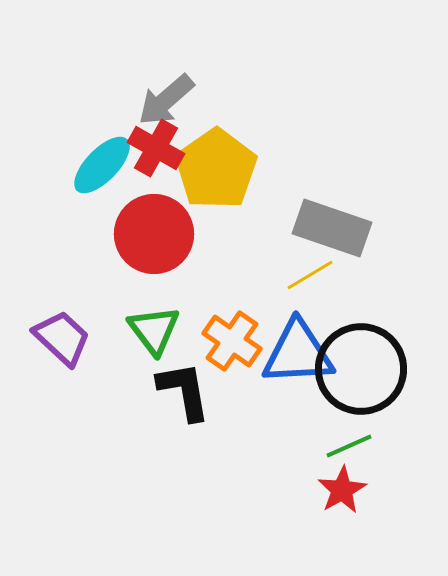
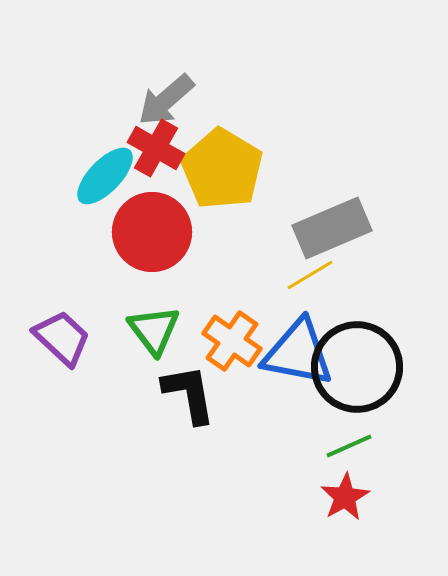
cyan ellipse: moved 3 px right, 11 px down
yellow pentagon: moved 6 px right; rotated 6 degrees counterclockwise
gray rectangle: rotated 42 degrees counterclockwise
red circle: moved 2 px left, 2 px up
blue triangle: rotated 14 degrees clockwise
black circle: moved 4 px left, 2 px up
black L-shape: moved 5 px right, 3 px down
red star: moved 3 px right, 7 px down
